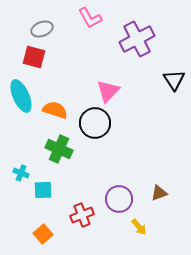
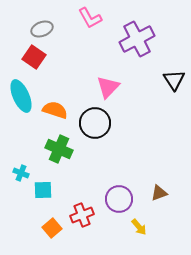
red square: rotated 20 degrees clockwise
pink triangle: moved 4 px up
orange square: moved 9 px right, 6 px up
